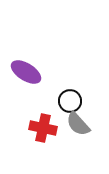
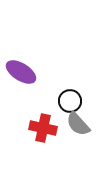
purple ellipse: moved 5 px left
